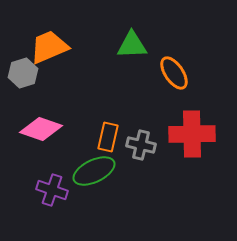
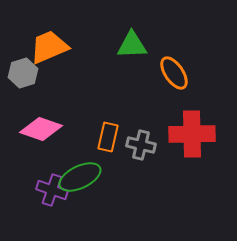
green ellipse: moved 14 px left, 6 px down
